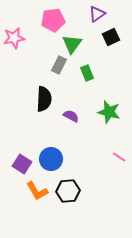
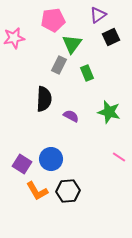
purple triangle: moved 1 px right, 1 px down
